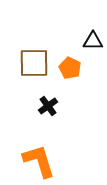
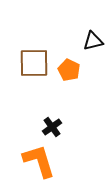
black triangle: rotated 15 degrees counterclockwise
orange pentagon: moved 1 px left, 2 px down
black cross: moved 4 px right, 21 px down
